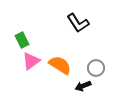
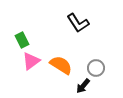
orange semicircle: moved 1 px right
black arrow: rotated 28 degrees counterclockwise
